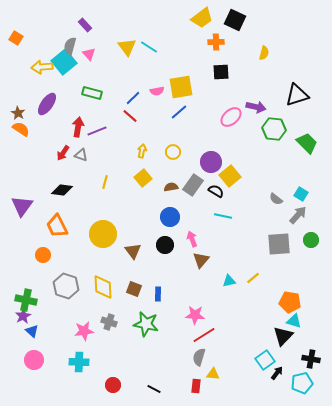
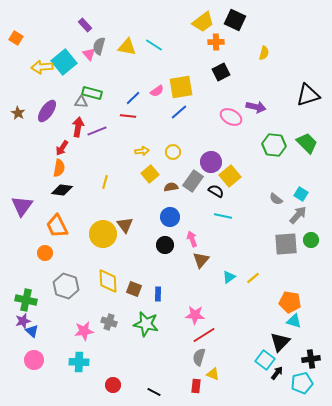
yellow trapezoid at (202, 18): moved 1 px right, 4 px down
gray semicircle at (70, 46): moved 29 px right
yellow triangle at (127, 47): rotated 42 degrees counterclockwise
cyan line at (149, 47): moved 5 px right, 2 px up
black square at (221, 72): rotated 24 degrees counterclockwise
pink semicircle at (157, 91): rotated 24 degrees counterclockwise
black triangle at (297, 95): moved 11 px right
purple ellipse at (47, 104): moved 7 px down
red line at (130, 116): moved 2 px left; rotated 35 degrees counterclockwise
pink ellipse at (231, 117): rotated 70 degrees clockwise
orange semicircle at (21, 129): moved 38 px right, 39 px down; rotated 66 degrees clockwise
green hexagon at (274, 129): moved 16 px down
yellow arrow at (142, 151): rotated 72 degrees clockwise
red arrow at (63, 153): moved 1 px left, 5 px up
gray triangle at (81, 155): moved 53 px up; rotated 16 degrees counterclockwise
yellow square at (143, 178): moved 7 px right, 4 px up
gray rectangle at (193, 185): moved 4 px up
gray square at (279, 244): moved 7 px right
brown triangle at (133, 251): moved 8 px left, 26 px up
orange circle at (43, 255): moved 2 px right, 2 px up
cyan triangle at (229, 281): moved 4 px up; rotated 24 degrees counterclockwise
yellow diamond at (103, 287): moved 5 px right, 6 px up
purple star at (23, 316): moved 5 px down; rotated 14 degrees clockwise
black triangle at (283, 336): moved 3 px left, 6 px down
black cross at (311, 359): rotated 18 degrees counterclockwise
cyan square at (265, 360): rotated 18 degrees counterclockwise
yellow triangle at (213, 374): rotated 16 degrees clockwise
black line at (154, 389): moved 3 px down
